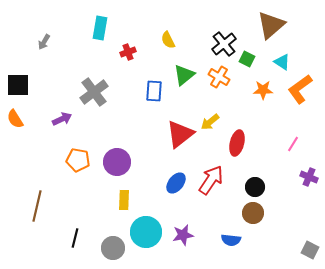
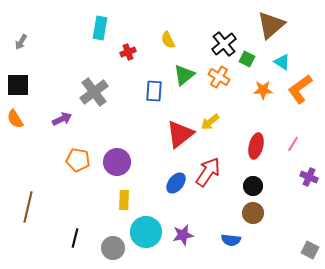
gray arrow: moved 23 px left
red ellipse: moved 19 px right, 3 px down
red arrow: moved 3 px left, 8 px up
black circle: moved 2 px left, 1 px up
brown line: moved 9 px left, 1 px down
